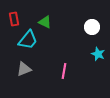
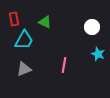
cyan trapezoid: moved 4 px left; rotated 10 degrees counterclockwise
pink line: moved 6 px up
